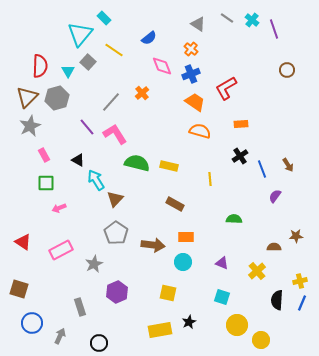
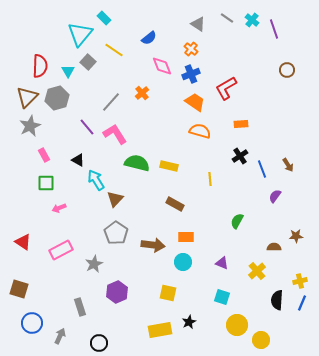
green semicircle at (234, 219): moved 3 px right, 2 px down; rotated 63 degrees counterclockwise
